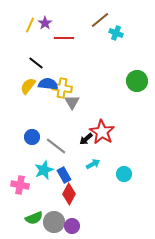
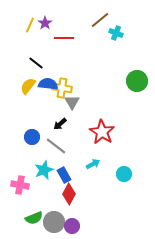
black arrow: moved 26 px left, 15 px up
